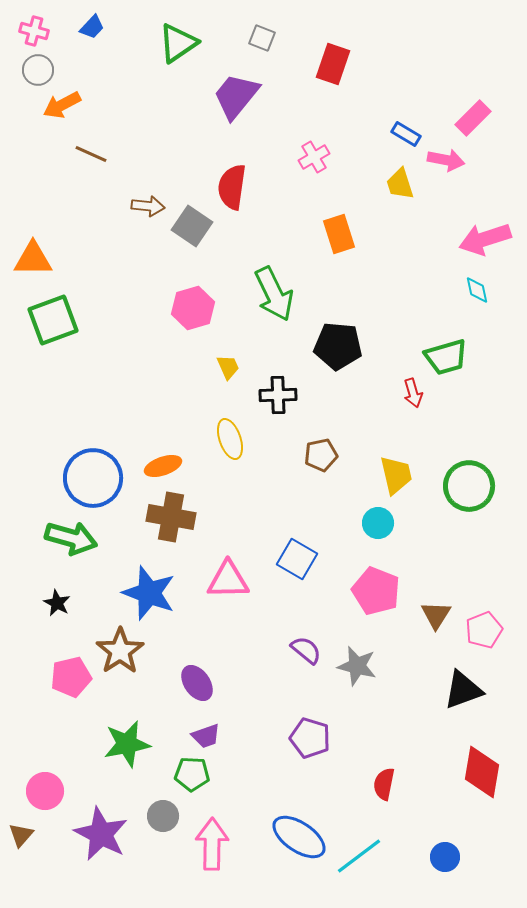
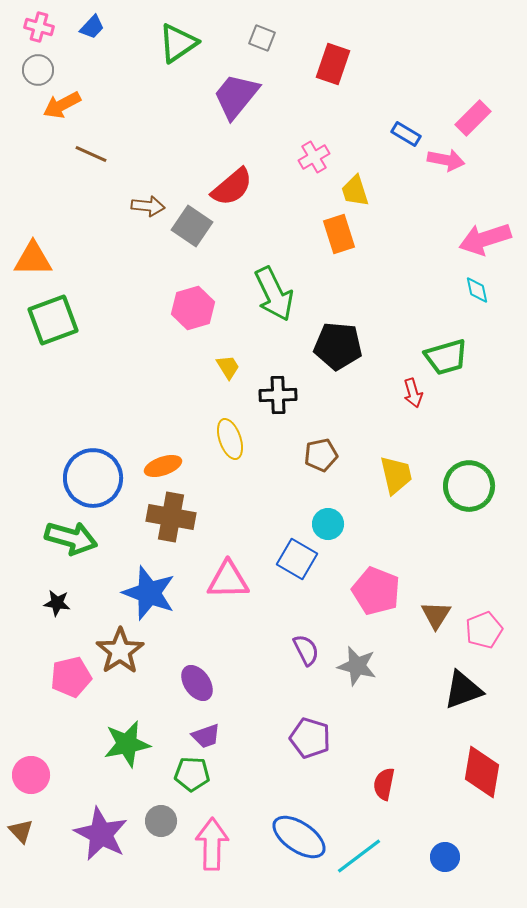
pink cross at (34, 31): moved 5 px right, 4 px up
yellow trapezoid at (400, 184): moved 45 px left, 7 px down
red semicircle at (232, 187): rotated 138 degrees counterclockwise
yellow trapezoid at (228, 367): rotated 8 degrees counterclockwise
cyan circle at (378, 523): moved 50 px left, 1 px down
black star at (57, 603): rotated 20 degrees counterclockwise
purple semicircle at (306, 650): rotated 24 degrees clockwise
pink circle at (45, 791): moved 14 px left, 16 px up
gray circle at (163, 816): moved 2 px left, 5 px down
brown triangle at (21, 835): moved 4 px up; rotated 24 degrees counterclockwise
